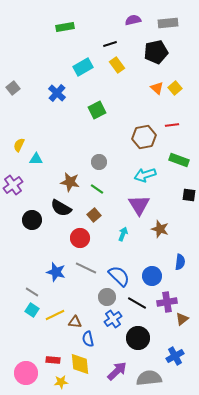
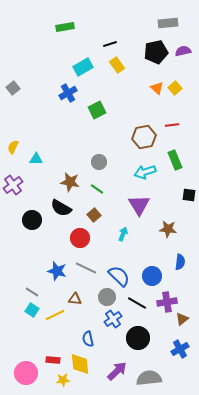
purple semicircle at (133, 20): moved 50 px right, 31 px down
blue cross at (57, 93): moved 11 px right; rotated 18 degrees clockwise
yellow semicircle at (19, 145): moved 6 px left, 2 px down
green rectangle at (179, 160): moved 4 px left; rotated 48 degrees clockwise
cyan arrow at (145, 175): moved 3 px up
brown star at (160, 229): moved 8 px right; rotated 12 degrees counterclockwise
blue star at (56, 272): moved 1 px right, 1 px up
brown triangle at (75, 322): moved 23 px up
blue cross at (175, 356): moved 5 px right, 7 px up
yellow star at (61, 382): moved 2 px right, 2 px up
